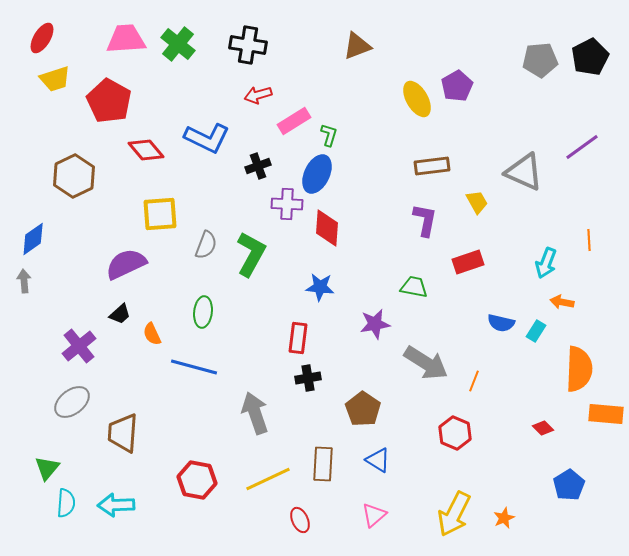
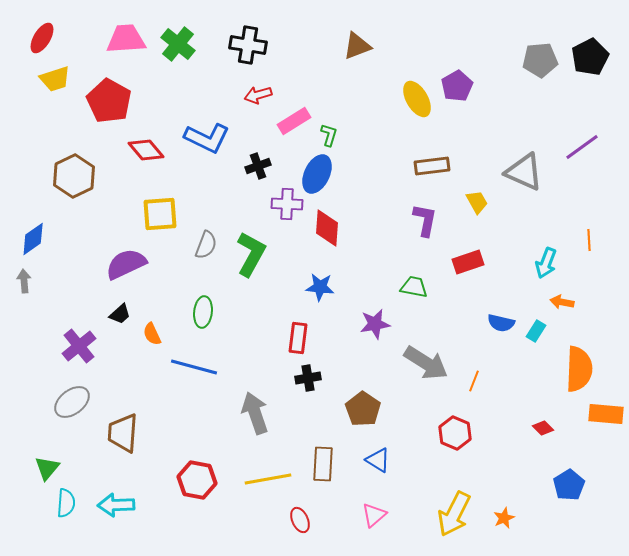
yellow line at (268, 479): rotated 15 degrees clockwise
